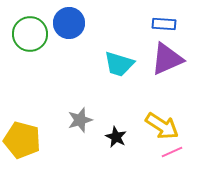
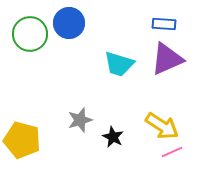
black star: moved 3 px left
